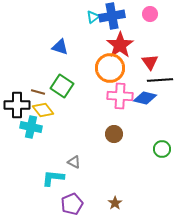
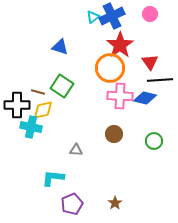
blue cross: rotated 15 degrees counterclockwise
yellow diamond: rotated 65 degrees counterclockwise
green circle: moved 8 px left, 8 px up
gray triangle: moved 2 px right, 12 px up; rotated 24 degrees counterclockwise
